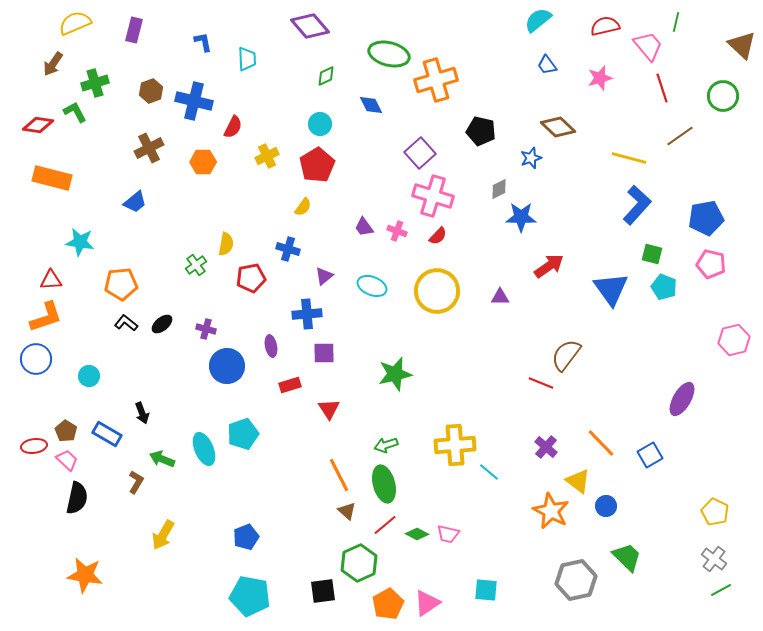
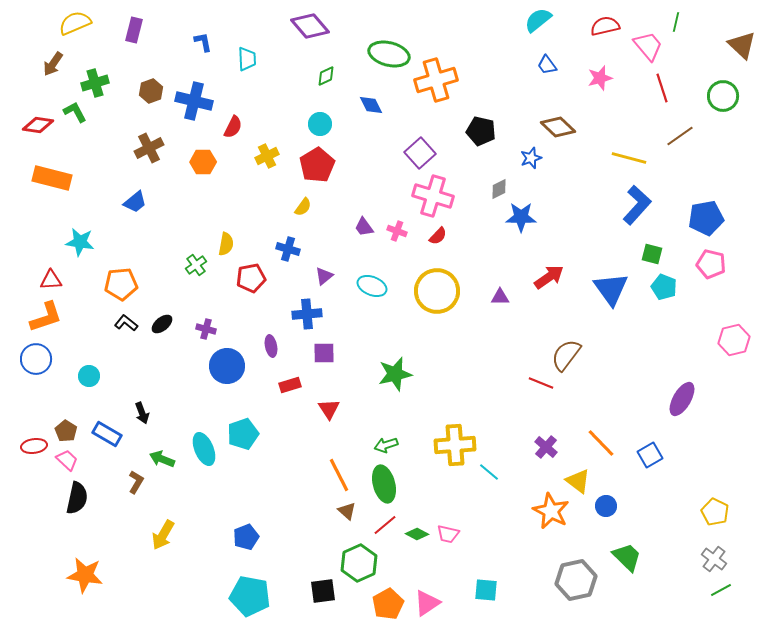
red arrow at (549, 266): moved 11 px down
